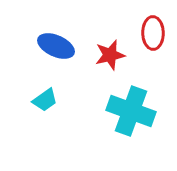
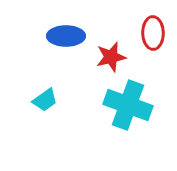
blue ellipse: moved 10 px right, 10 px up; rotated 24 degrees counterclockwise
red star: moved 1 px right, 2 px down
cyan cross: moved 3 px left, 6 px up
